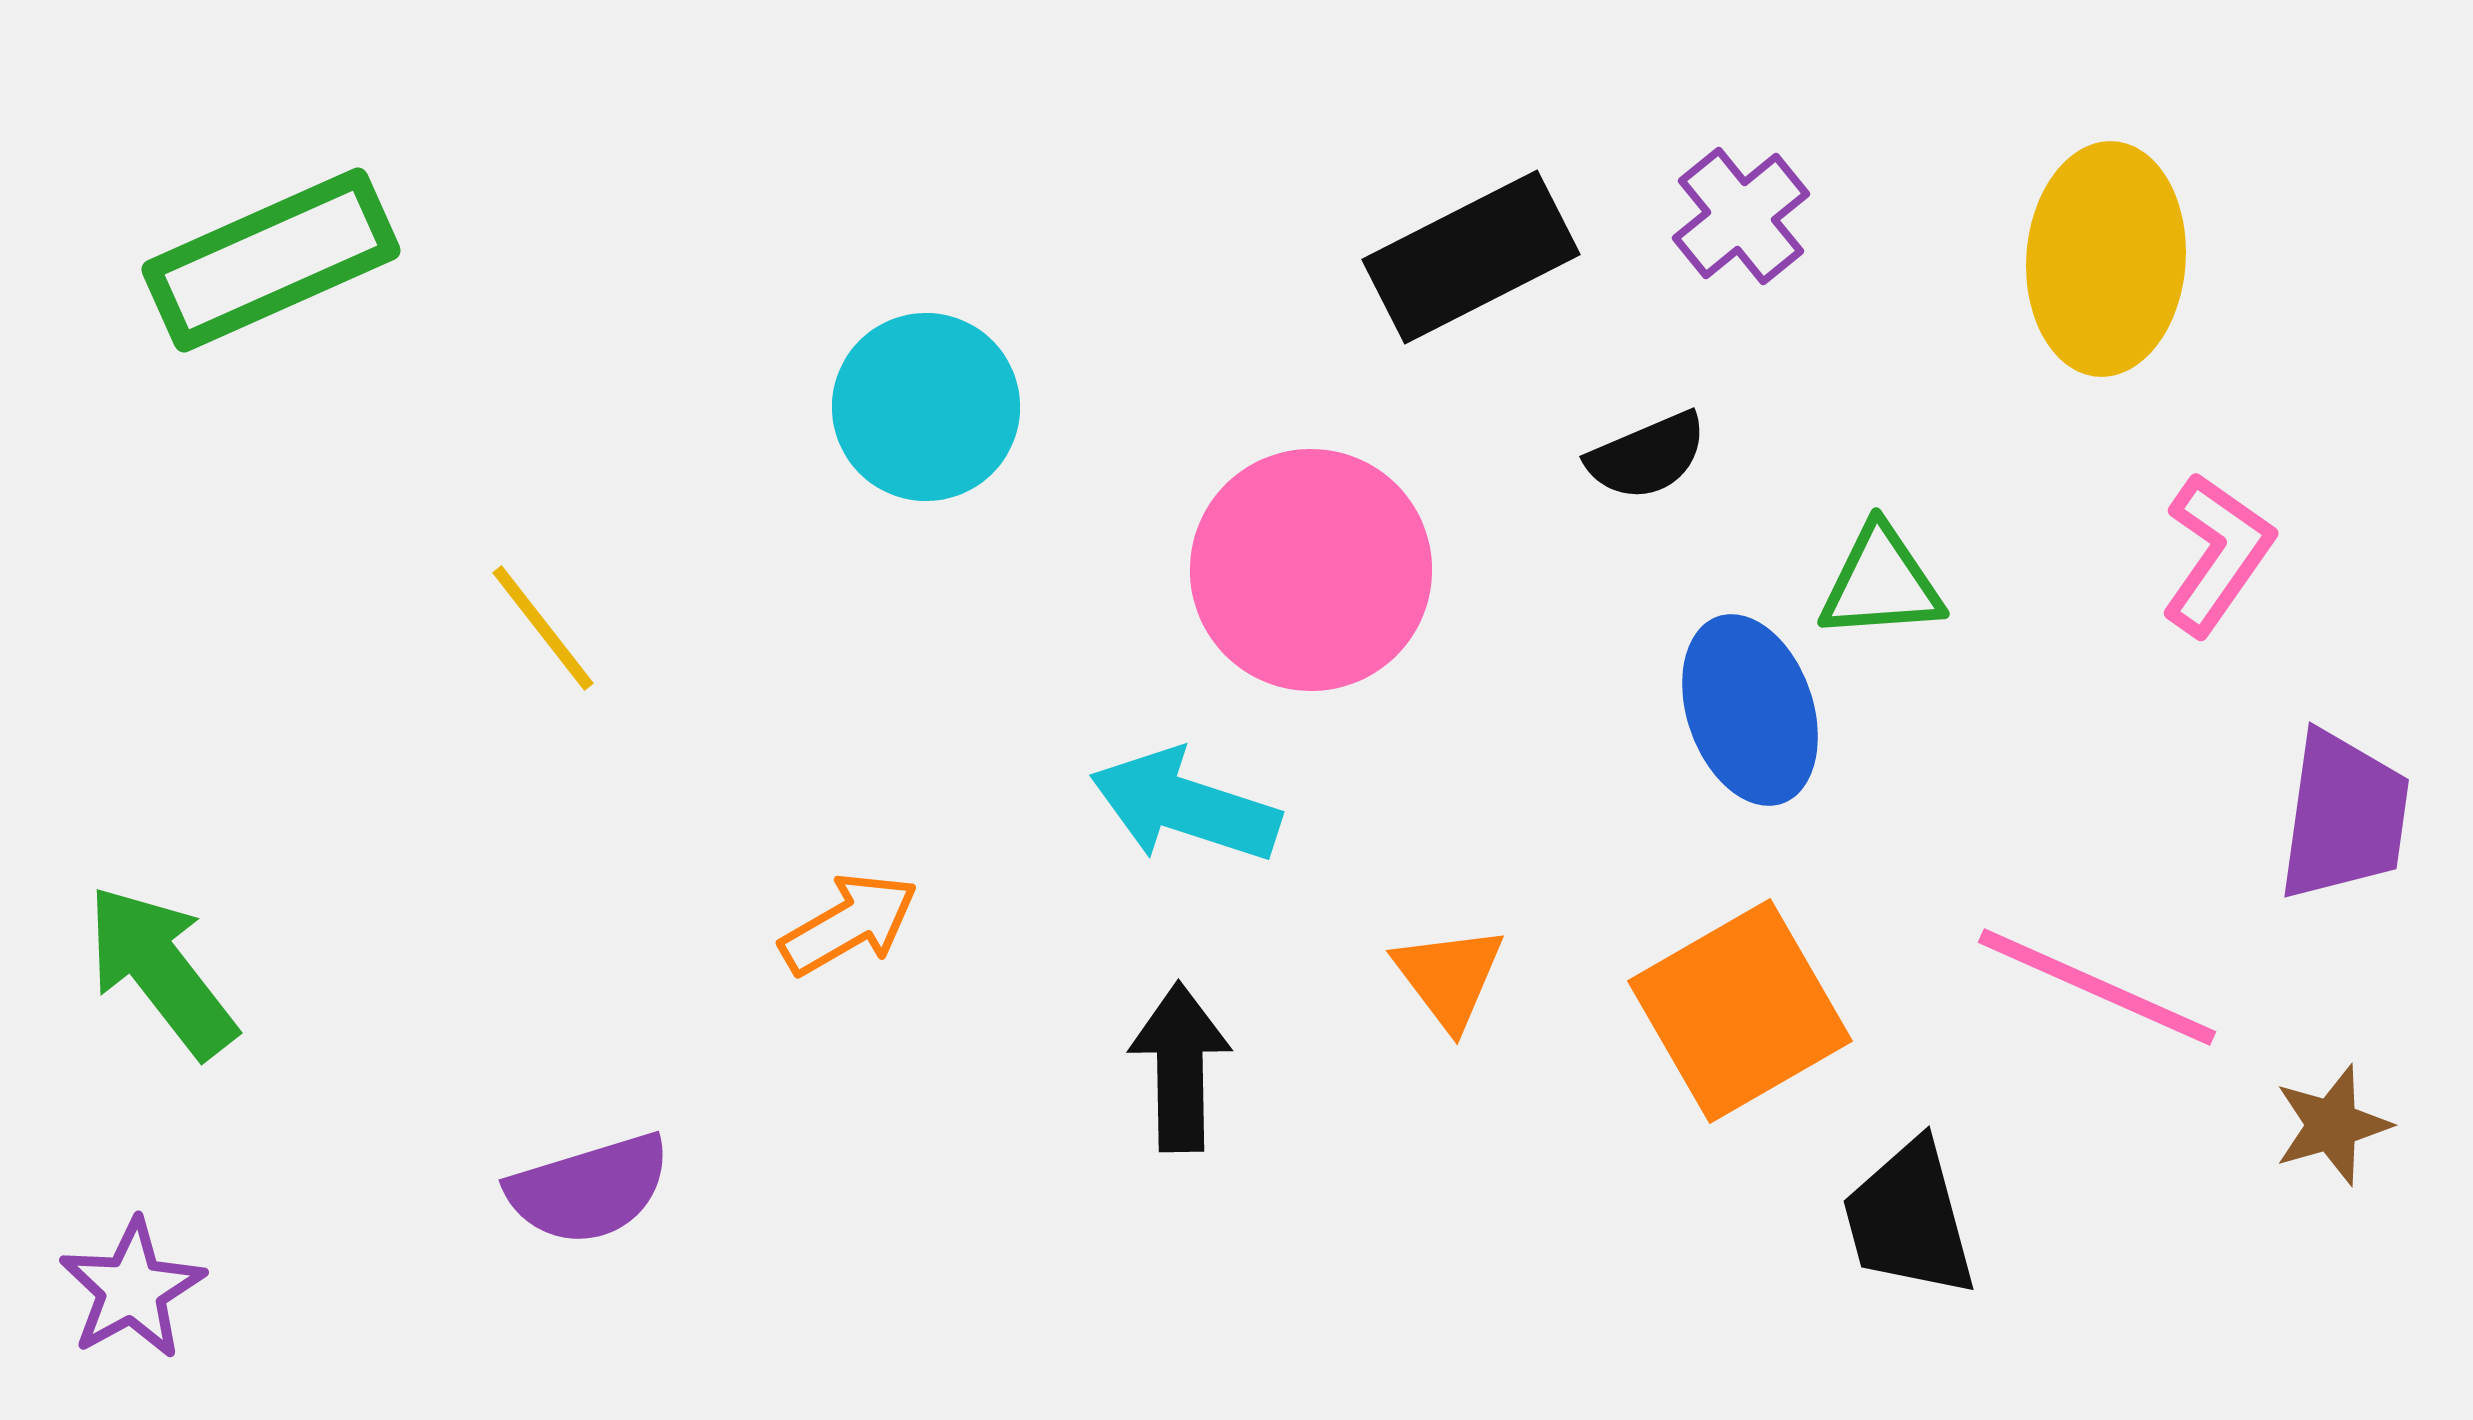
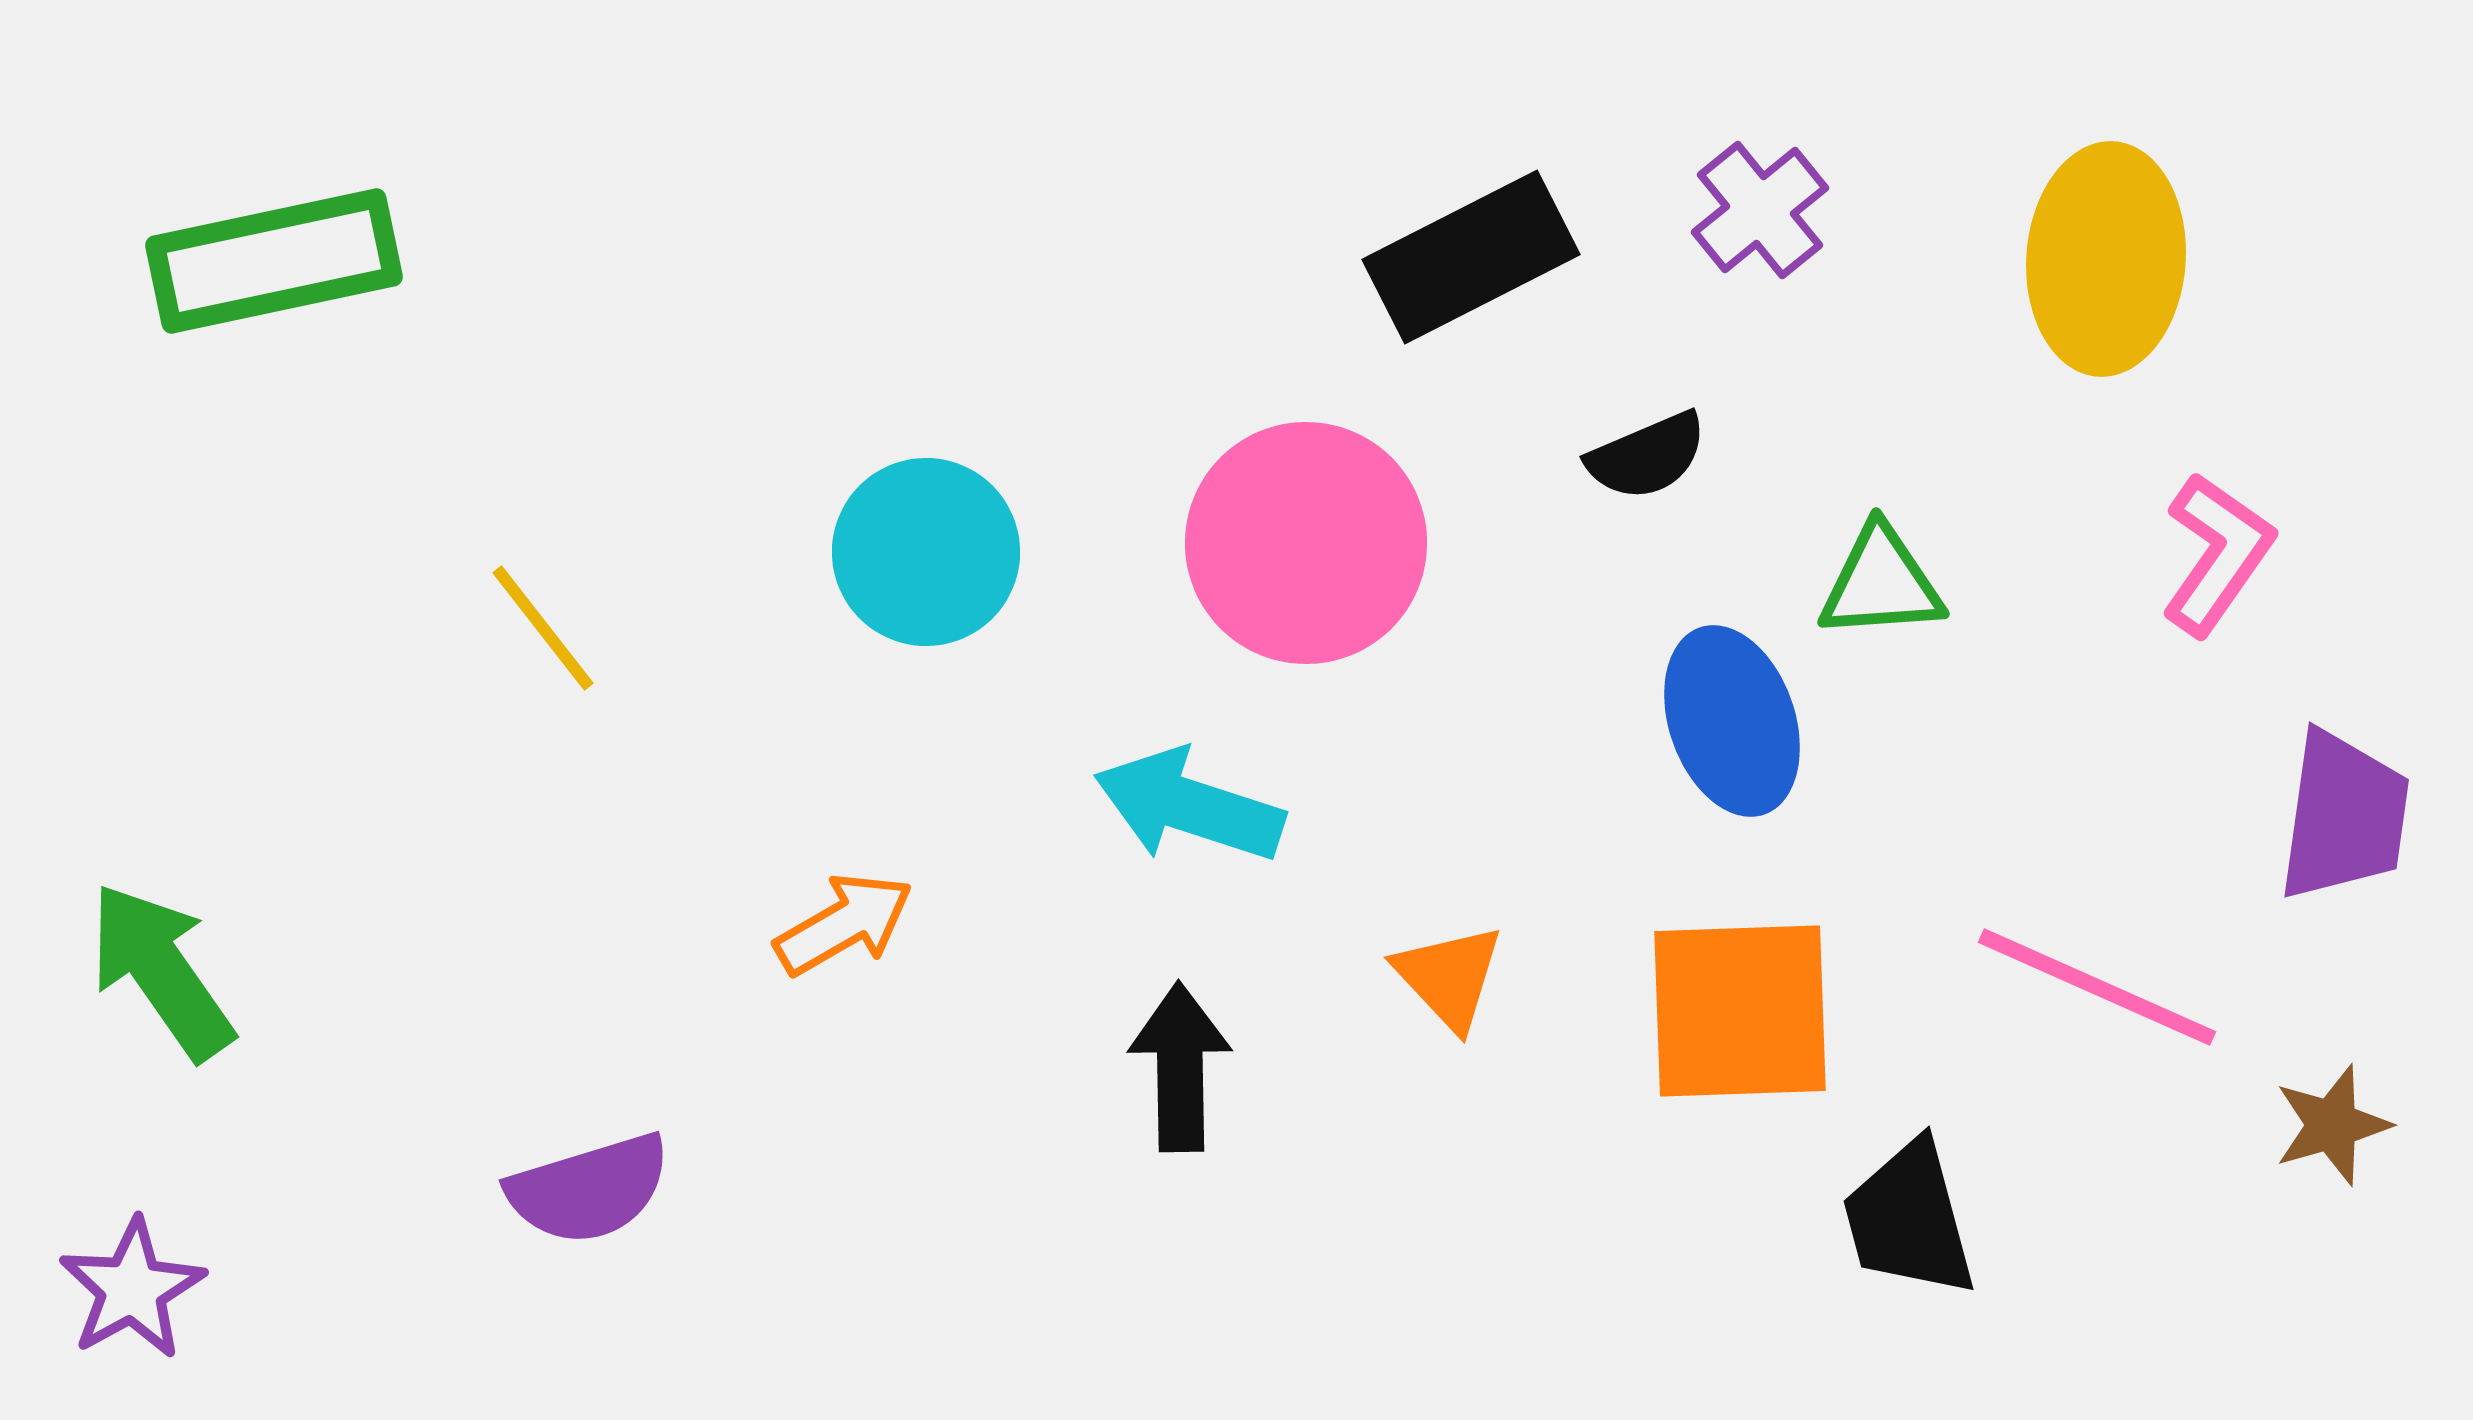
purple cross: moved 19 px right, 6 px up
green rectangle: moved 3 px right, 1 px down; rotated 12 degrees clockwise
cyan circle: moved 145 px down
pink circle: moved 5 px left, 27 px up
blue ellipse: moved 18 px left, 11 px down
cyan arrow: moved 4 px right
orange arrow: moved 5 px left
green arrow: rotated 3 degrees clockwise
orange triangle: rotated 6 degrees counterclockwise
orange square: rotated 28 degrees clockwise
